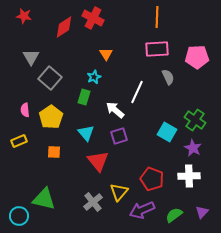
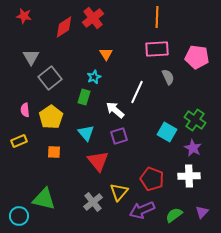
red cross: rotated 25 degrees clockwise
pink pentagon: rotated 10 degrees clockwise
gray square: rotated 10 degrees clockwise
